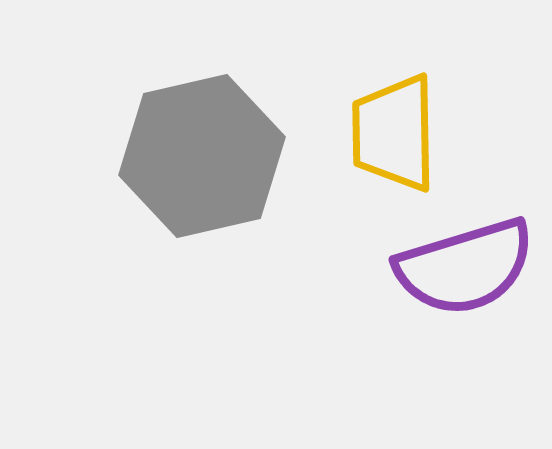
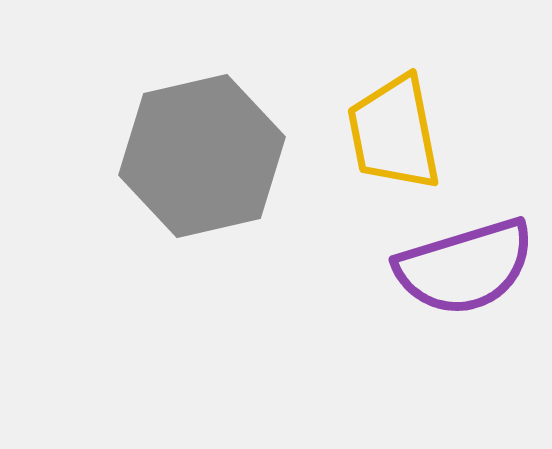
yellow trapezoid: rotated 10 degrees counterclockwise
